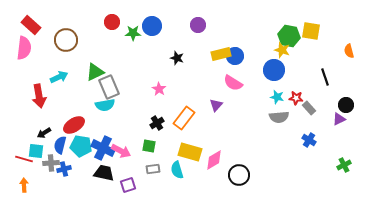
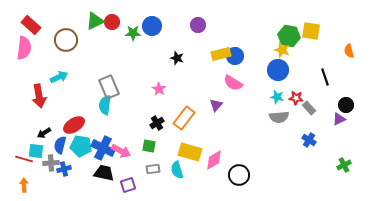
blue circle at (274, 70): moved 4 px right
green triangle at (95, 72): moved 51 px up
cyan semicircle at (105, 105): rotated 108 degrees clockwise
